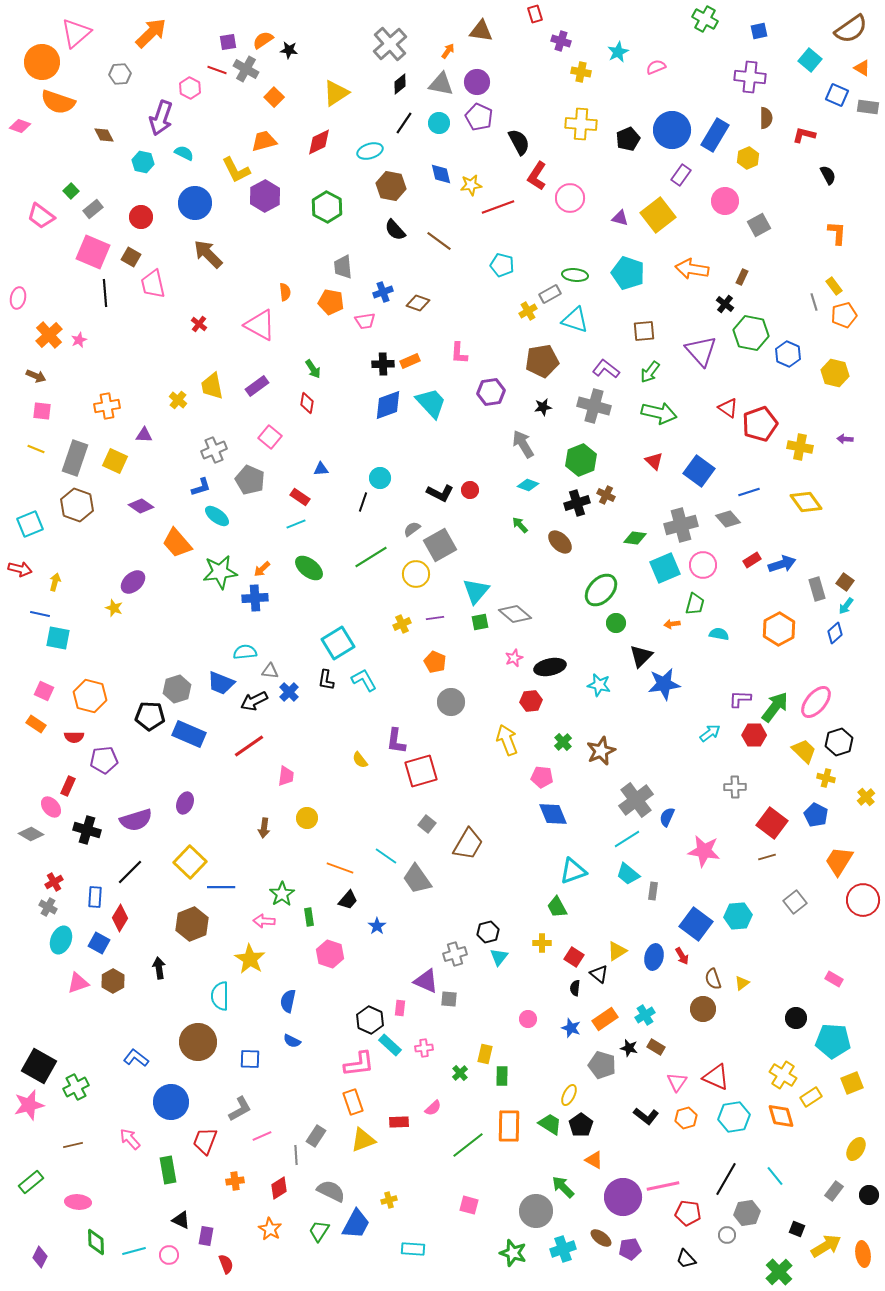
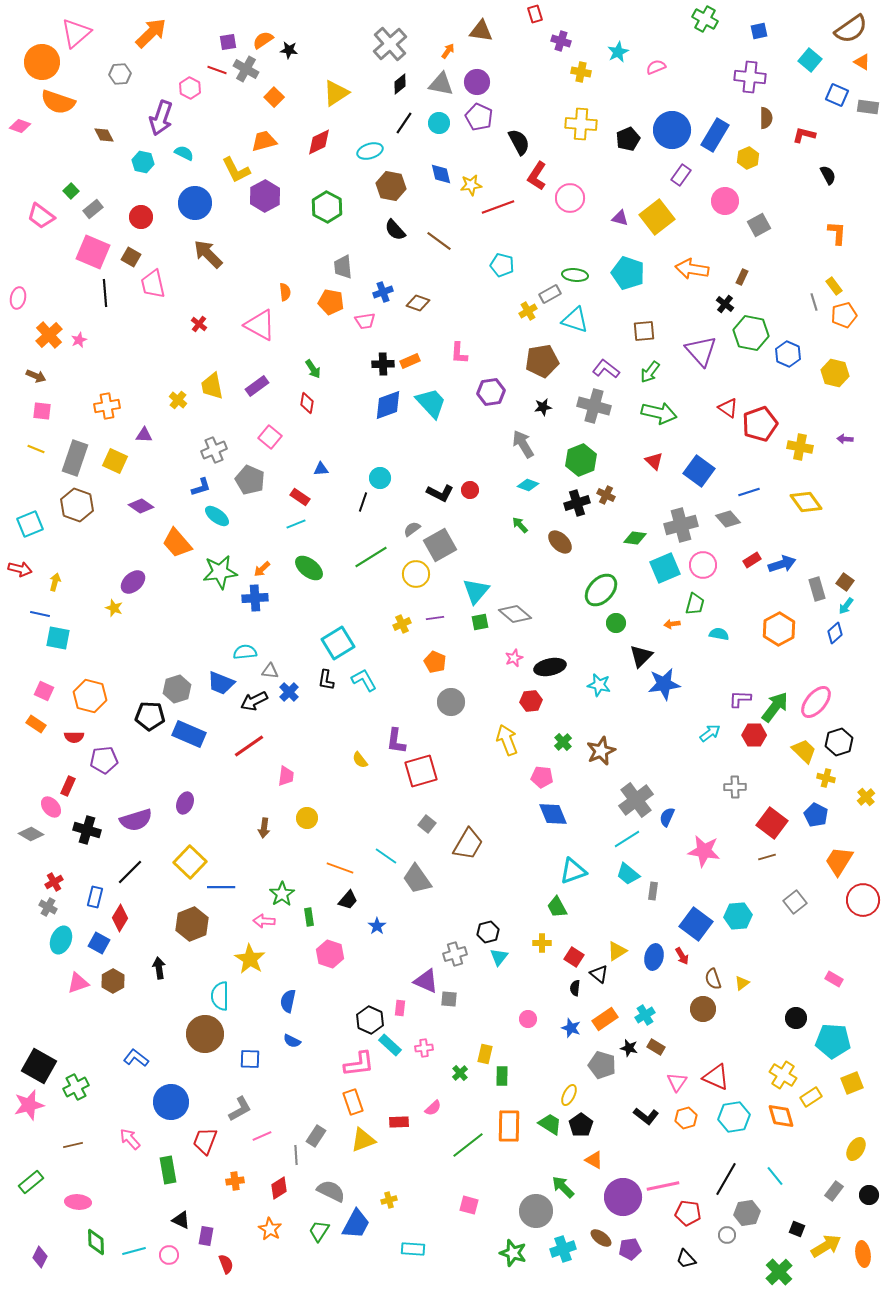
orange triangle at (862, 68): moved 6 px up
yellow square at (658, 215): moved 1 px left, 2 px down
blue rectangle at (95, 897): rotated 10 degrees clockwise
brown circle at (198, 1042): moved 7 px right, 8 px up
